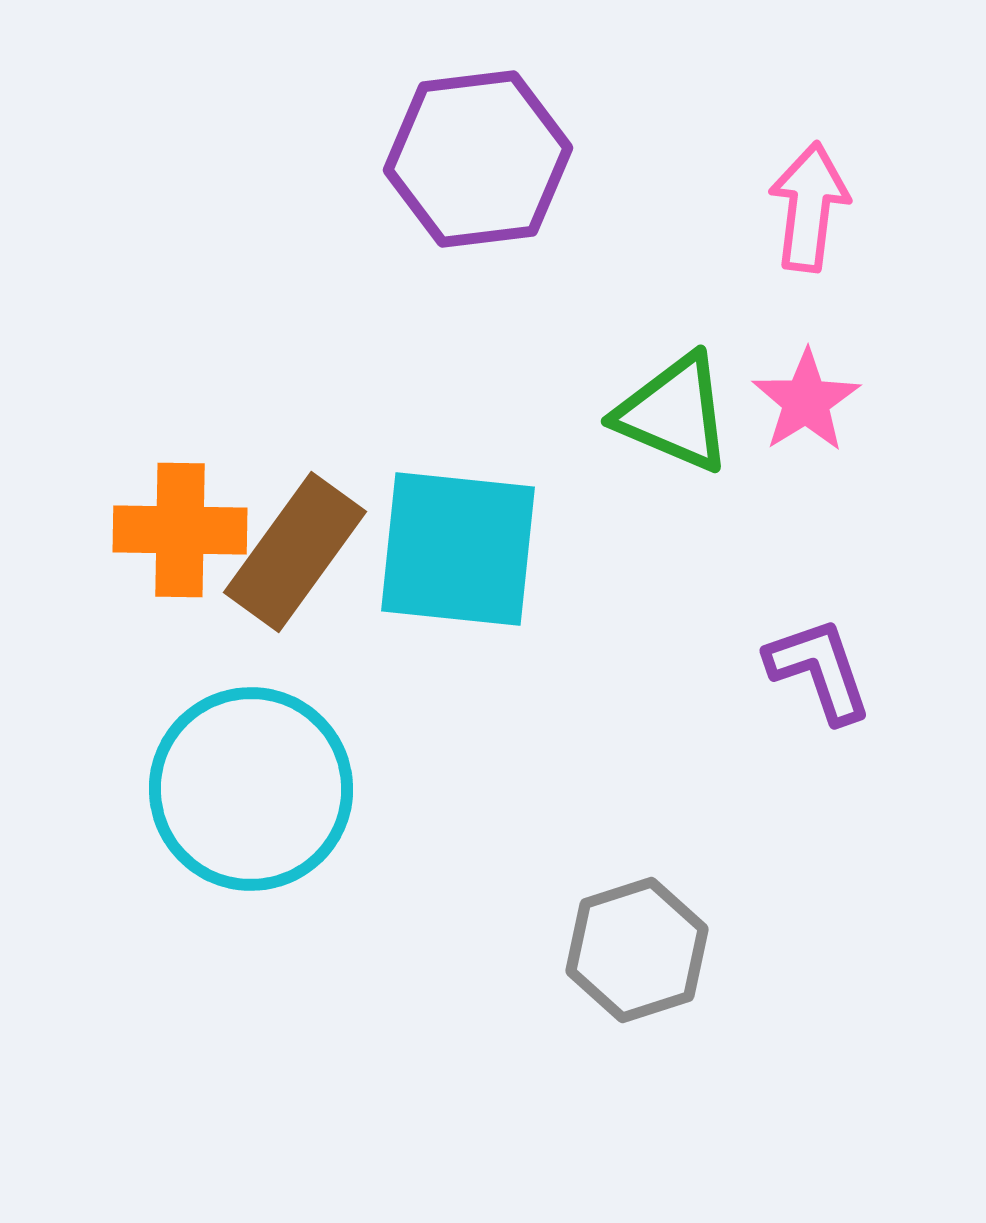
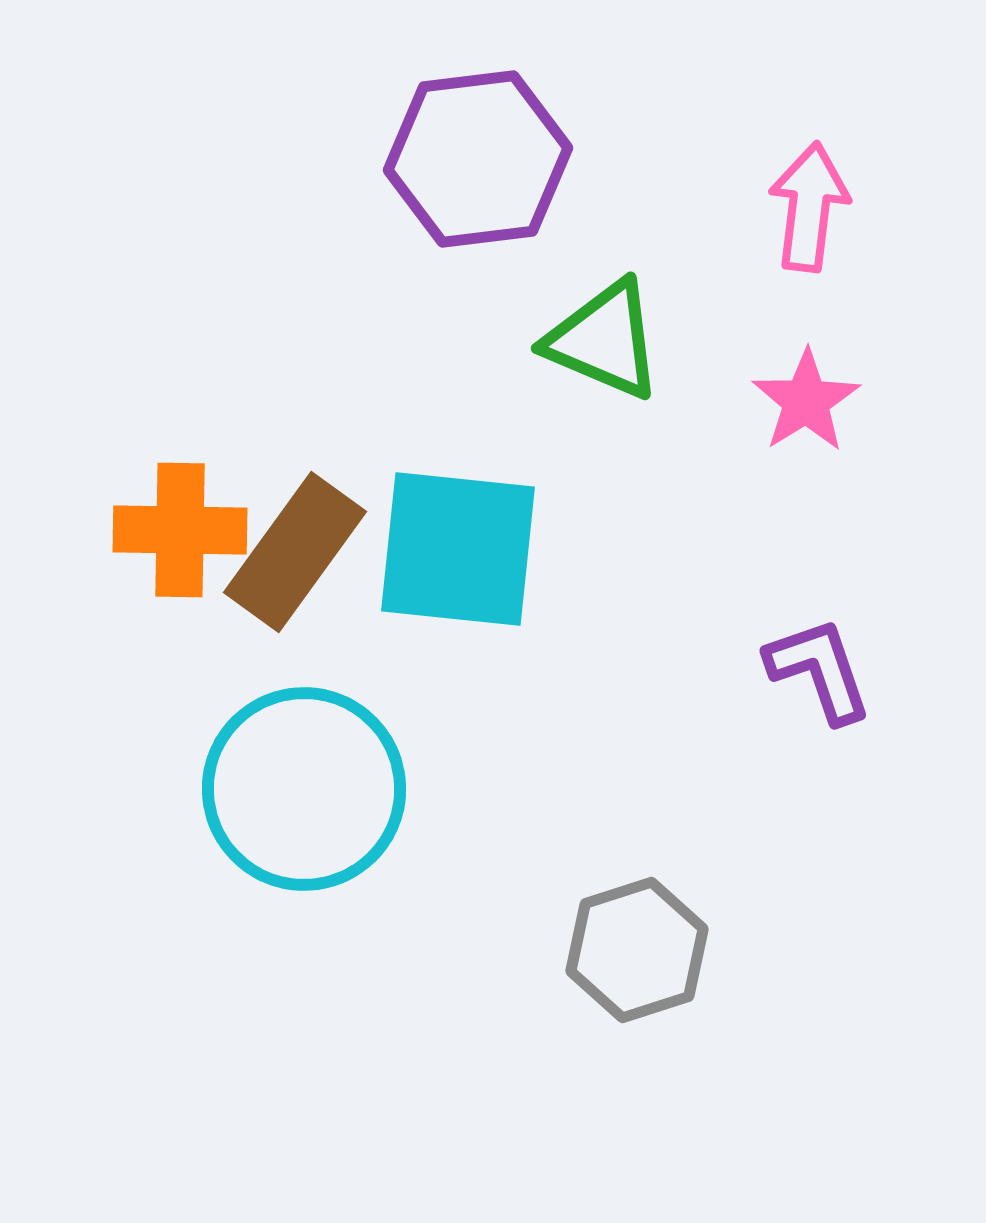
green triangle: moved 70 px left, 73 px up
cyan circle: moved 53 px right
